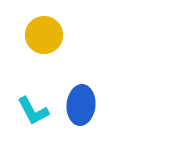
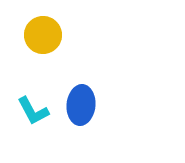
yellow circle: moved 1 px left
